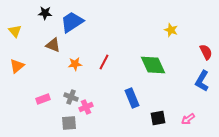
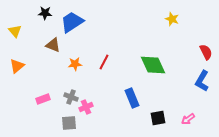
yellow star: moved 1 px right, 11 px up
